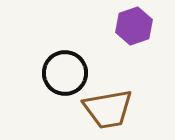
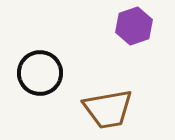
black circle: moved 25 px left
